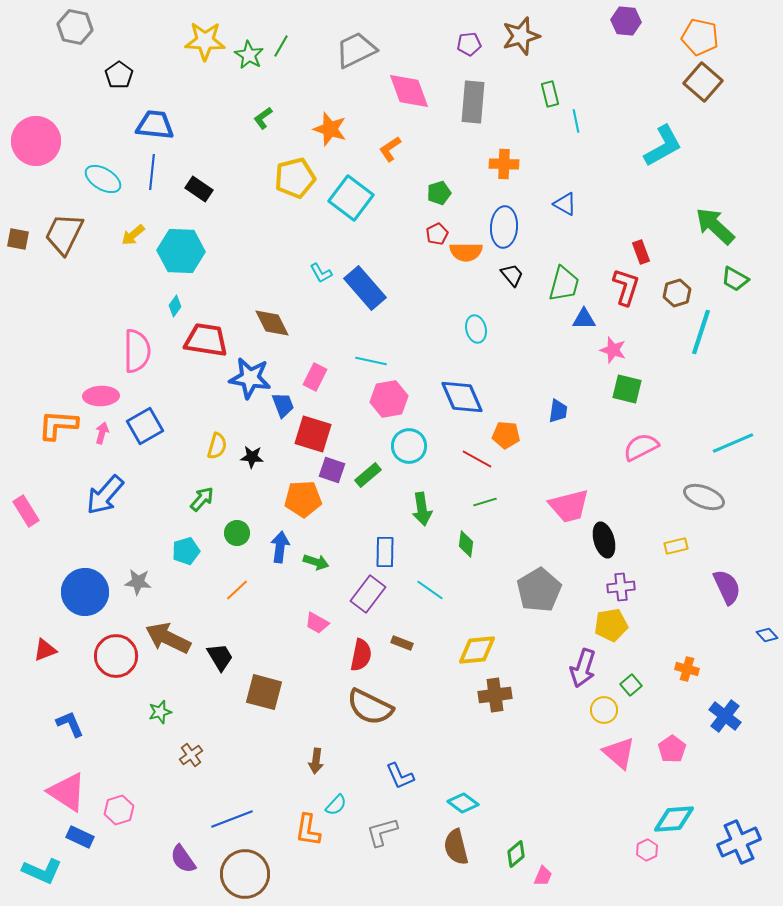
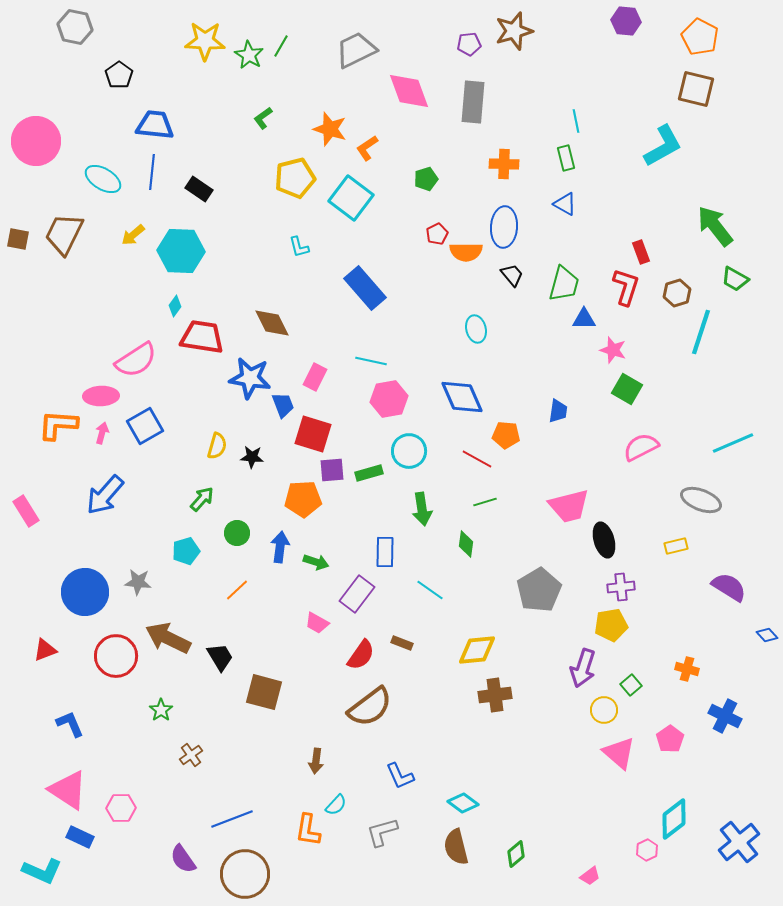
brown star at (521, 36): moved 7 px left, 5 px up
orange pentagon at (700, 37): rotated 15 degrees clockwise
brown square at (703, 82): moved 7 px left, 7 px down; rotated 27 degrees counterclockwise
green rectangle at (550, 94): moved 16 px right, 64 px down
orange L-shape at (390, 149): moved 23 px left, 1 px up
green pentagon at (439, 193): moved 13 px left, 14 px up
green arrow at (715, 226): rotated 9 degrees clockwise
cyan L-shape at (321, 273): moved 22 px left, 26 px up; rotated 15 degrees clockwise
red trapezoid at (206, 340): moved 4 px left, 3 px up
pink semicircle at (137, 351): moved 1 px left, 9 px down; rotated 57 degrees clockwise
green square at (627, 389): rotated 16 degrees clockwise
cyan circle at (409, 446): moved 5 px down
purple square at (332, 470): rotated 24 degrees counterclockwise
green rectangle at (368, 475): moved 1 px right, 2 px up; rotated 24 degrees clockwise
gray ellipse at (704, 497): moved 3 px left, 3 px down
purple semicircle at (727, 587): moved 2 px right; rotated 33 degrees counterclockwise
purple rectangle at (368, 594): moved 11 px left
red semicircle at (361, 655): rotated 24 degrees clockwise
brown semicircle at (370, 707): rotated 63 degrees counterclockwise
green star at (160, 712): moved 1 px right, 2 px up; rotated 20 degrees counterclockwise
blue cross at (725, 716): rotated 12 degrees counterclockwise
pink pentagon at (672, 749): moved 2 px left, 10 px up
pink triangle at (67, 792): moved 1 px right, 2 px up
pink hexagon at (119, 810): moved 2 px right, 2 px up; rotated 16 degrees clockwise
cyan diamond at (674, 819): rotated 33 degrees counterclockwise
blue cross at (739, 842): rotated 15 degrees counterclockwise
pink trapezoid at (543, 876): moved 47 px right; rotated 30 degrees clockwise
